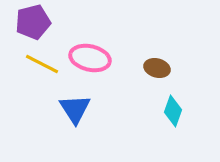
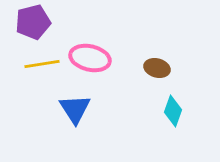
yellow line: rotated 36 degrees counterclockwise
